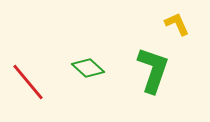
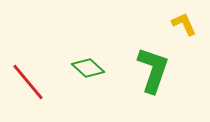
yellow L-shape: moved 7 px right
